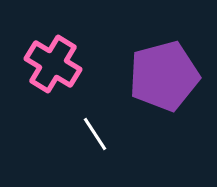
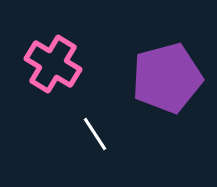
purple pentagon: moved 3 px right, 2 px down
